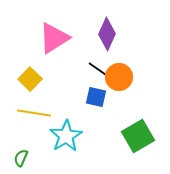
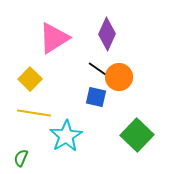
green square: moved 1 px left, 1 px up; rotated 16 degrees counterclockwise
